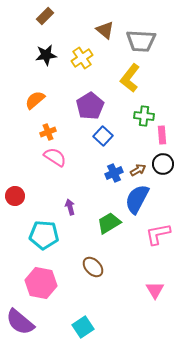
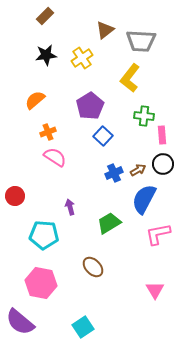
brown triangle: rotated 42 degrees clockwise
blue semicircle: moved 7 px right
